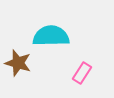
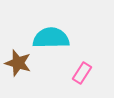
cyan semicircle: moved 2 px down
